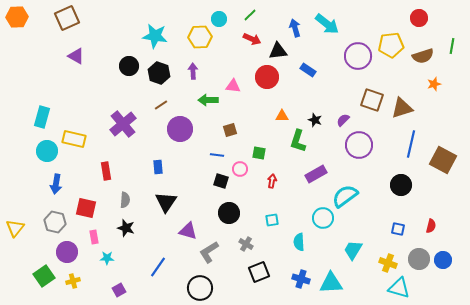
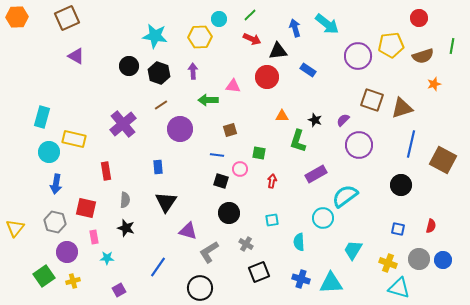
cyan circle at (47, 151): moved 2 px right, 1 px down
